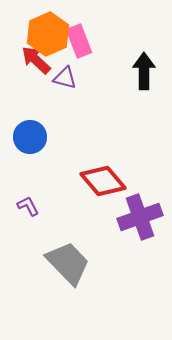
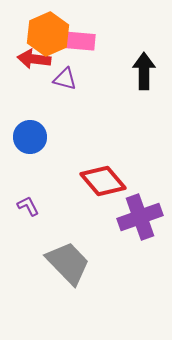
pink rectangle: rotated 64 degrees counterclockwise
red arrow: moved 2 px left, 1 px up; rotated 36 degrees counterclockwise
purple triangle: moved 1 px down
